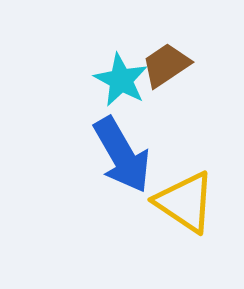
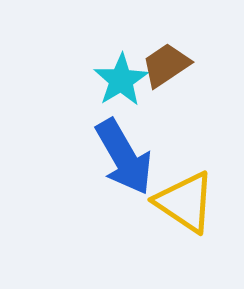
cyan star: rotated 12 degrees clockwise
blue arrow: moved 2 px right, 2 px down
